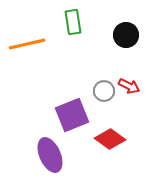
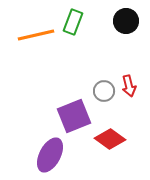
green rectangle: rotated 30 degrees clockwise
black circle: moved 14 px up
orange line: moved 9 px right, 9 px up
red arrow: rotated 50 degrees clockwise
purple square: moved 2 px right, 1 px down
purple ellipse: rotated 52 degrees clockwise
